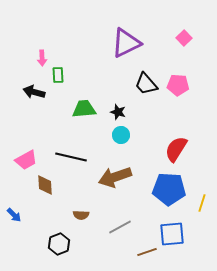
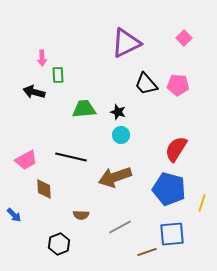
brown diamond: moved 1 px left, 4 px down
blue pentagon: rotated 12 degrees clockwise
